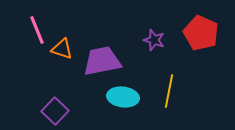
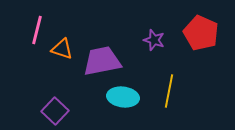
pink line: rotated 36 degrees clockwise
